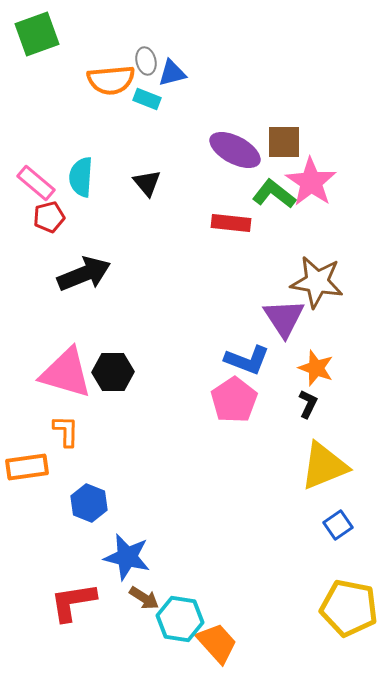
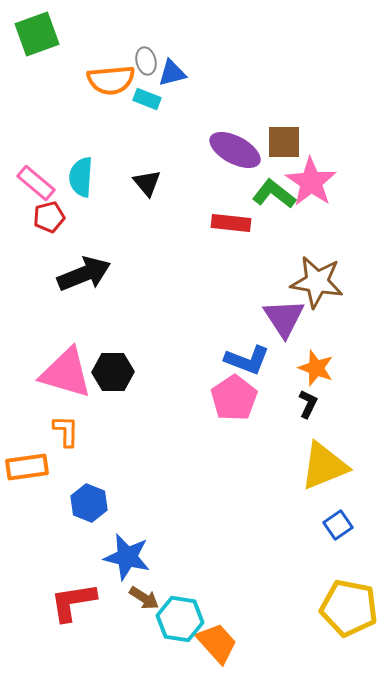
pink pentagon: moved 2 px up
